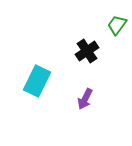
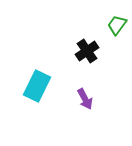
cyan rectangle: moved 5 px down
purple arrow: rotated 55 degrees counterclockwise
